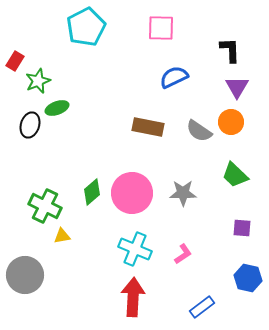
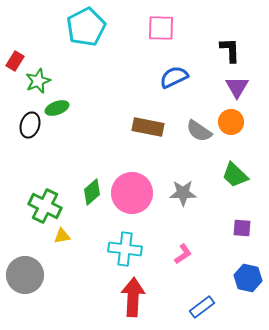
cyan cross: moved 10 px left; rotated 16 degrees counterclockwise
